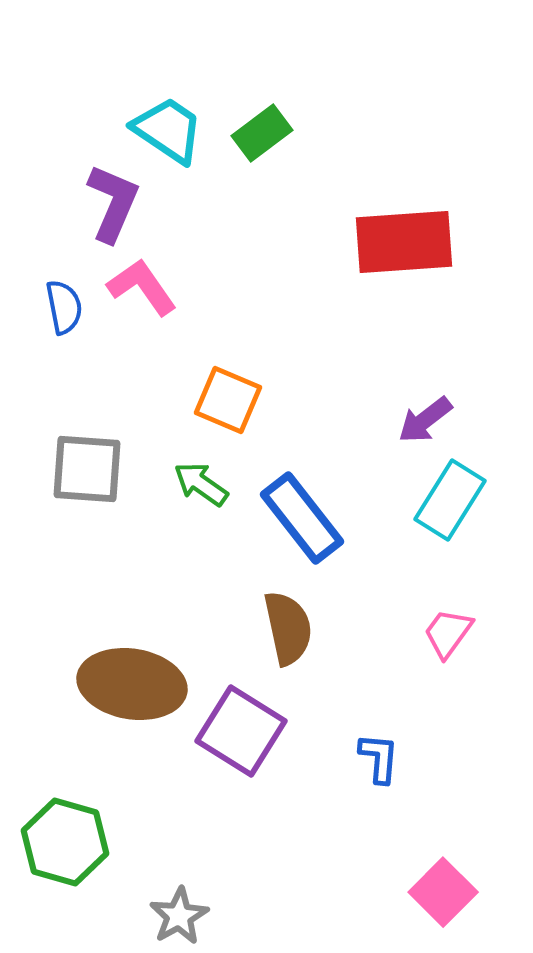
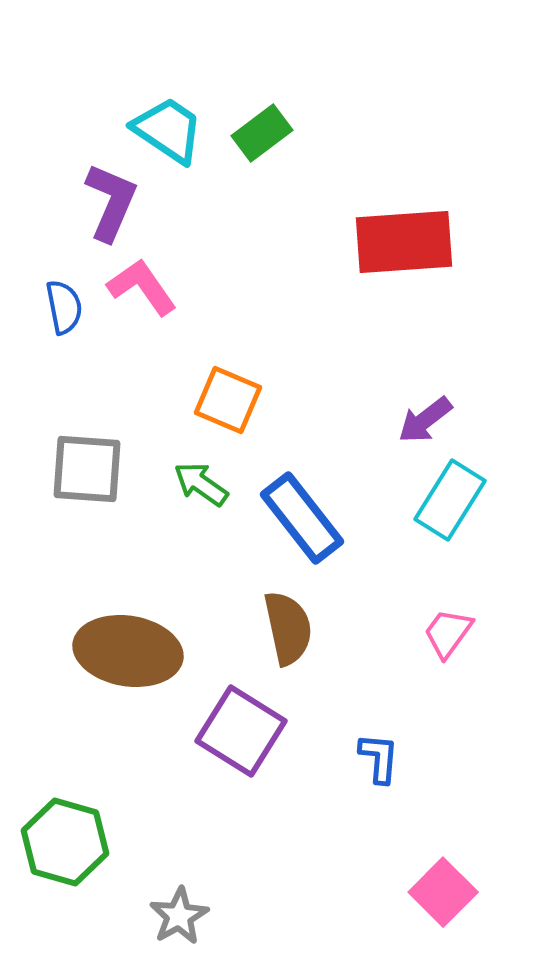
purple L-shape: moved 2 px left, 1 px up
brown ellipse: moved 4 px left, 33 px up
